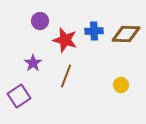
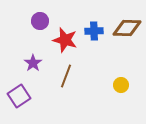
brown diamond: moved 1 px right, 6 px up
